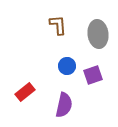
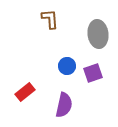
brown L-shape: moved 8 px left, 6 px up
purple square: moved 2 px up
